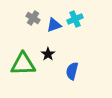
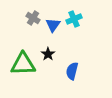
cyan cross: moved 1 px left
blue triangle: moved 1 px left; rotated 35 degrees counterclockwise
